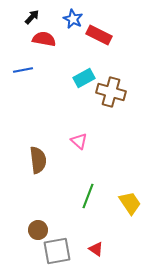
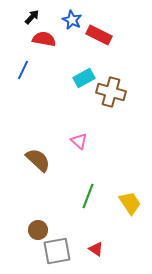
blue star: moved 1 px left, 1 px down
blue line: rotated 54 degrees counterclockwise
brown semicircle: rotated 40 degrees counterclockwise
